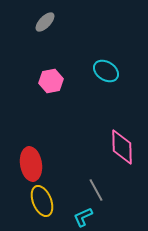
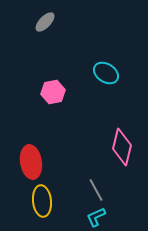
cyan ellipse: moved 2 px down
pink hexagon: moved 2 px right, 11 px down
pink diamond: rotated 15 degrees clockwise
red ellipse: moved 2 px up
yellow ellipse: rotated 16 degrees clockwise
cyan L-shape: moved 13 px right
